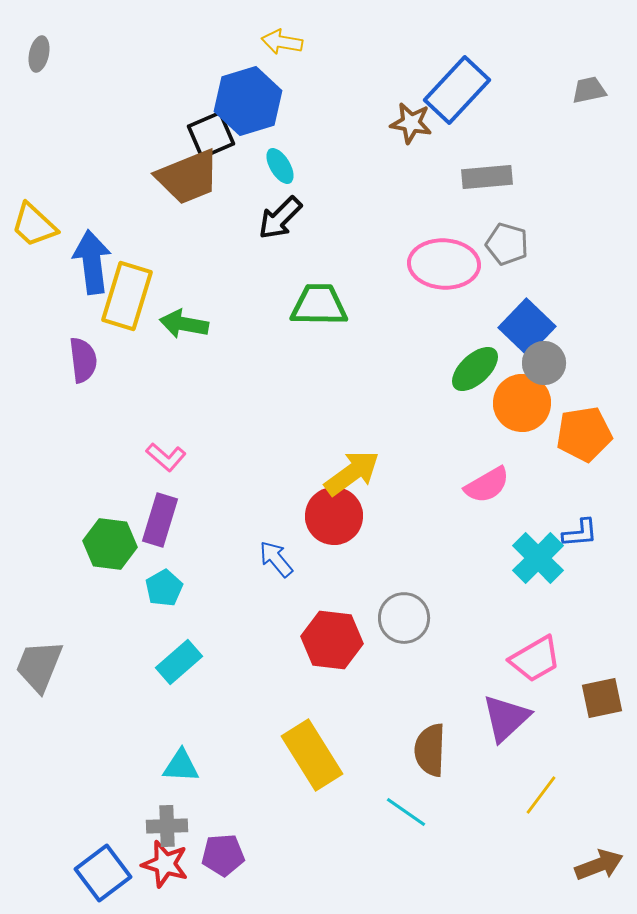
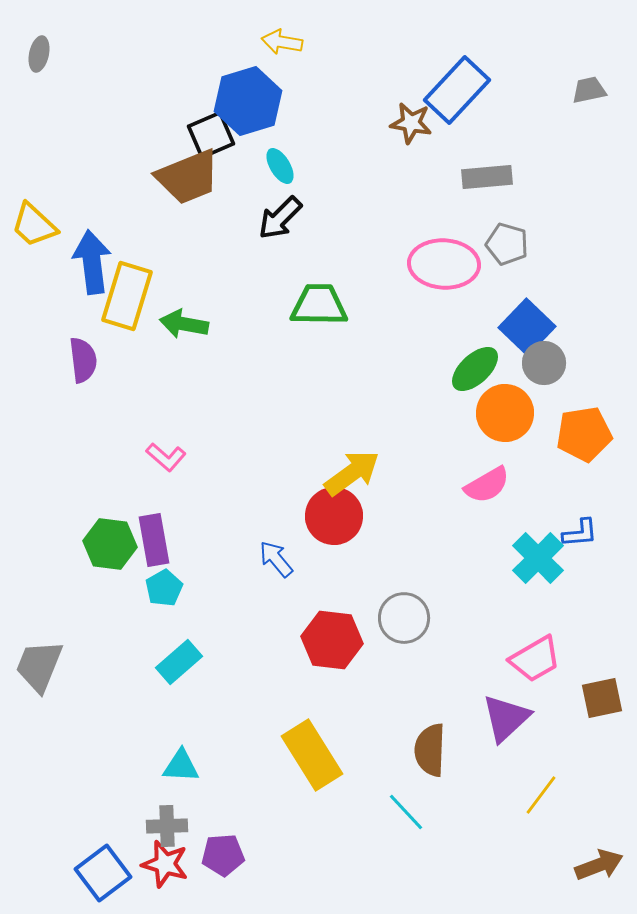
orange circle at (522, 403): moved 17 px left, 10 px down
purple rectangle at (160, 520): moved 6 px left, 20 px down; rotated 27 degrees counterclockwise
cyan line at (406, 812): rotated 12 degrees clockwise
